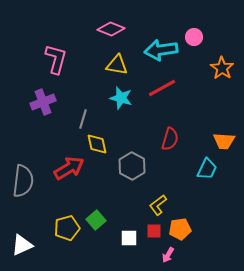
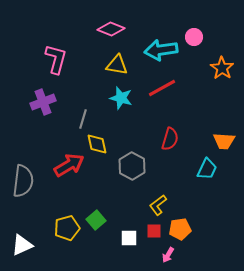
red arrow: moved 3 px up
